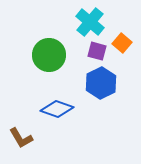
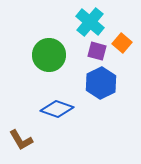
brown L-shape: moved 2 px down
